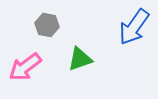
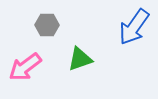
gray hexagon: rotated 10 degrees counterclockwise
